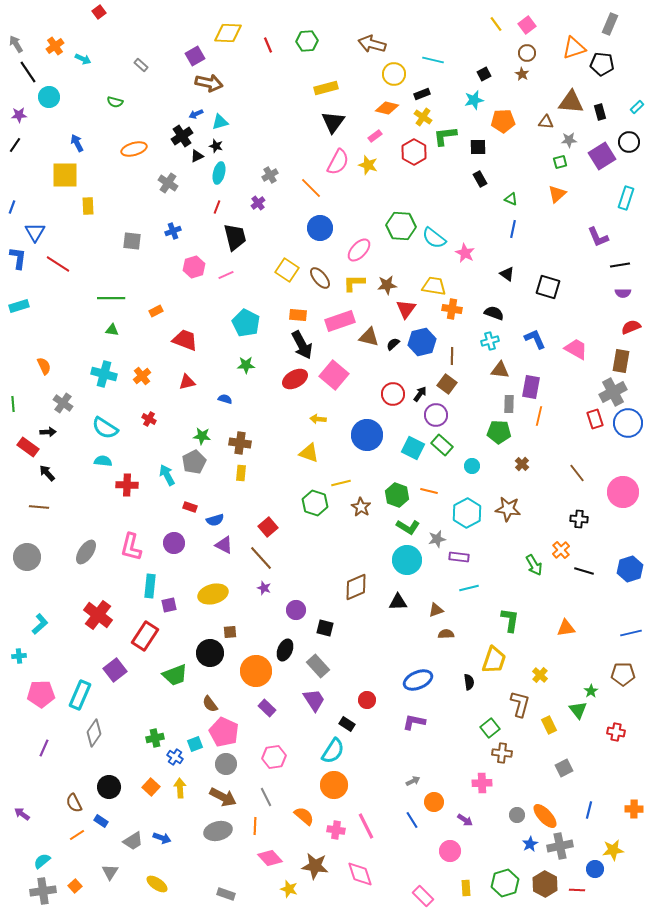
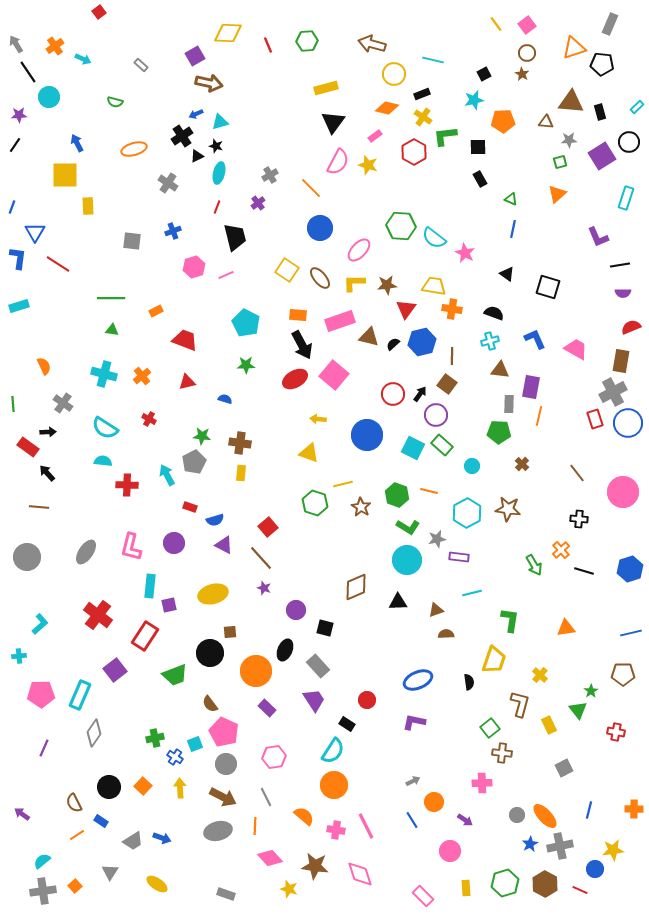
yellow line at (341, 483): moved 2 px right, 1 px down
cyan line at (469, 588): moved 3 px right, 5 px down
orange square at (151, 787): moved 8 px left, 1 px up
red line at (577, 890): moved 3 px right; rotated 21 degrees clockwise
